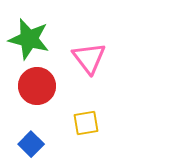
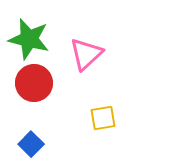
pink triangle: moved 3 px left, 4 px up; rotated 24 degrees clockwise
red circle: moved 3 px left, 3 px up
yellow square: moved 17 px right, 5 px up
